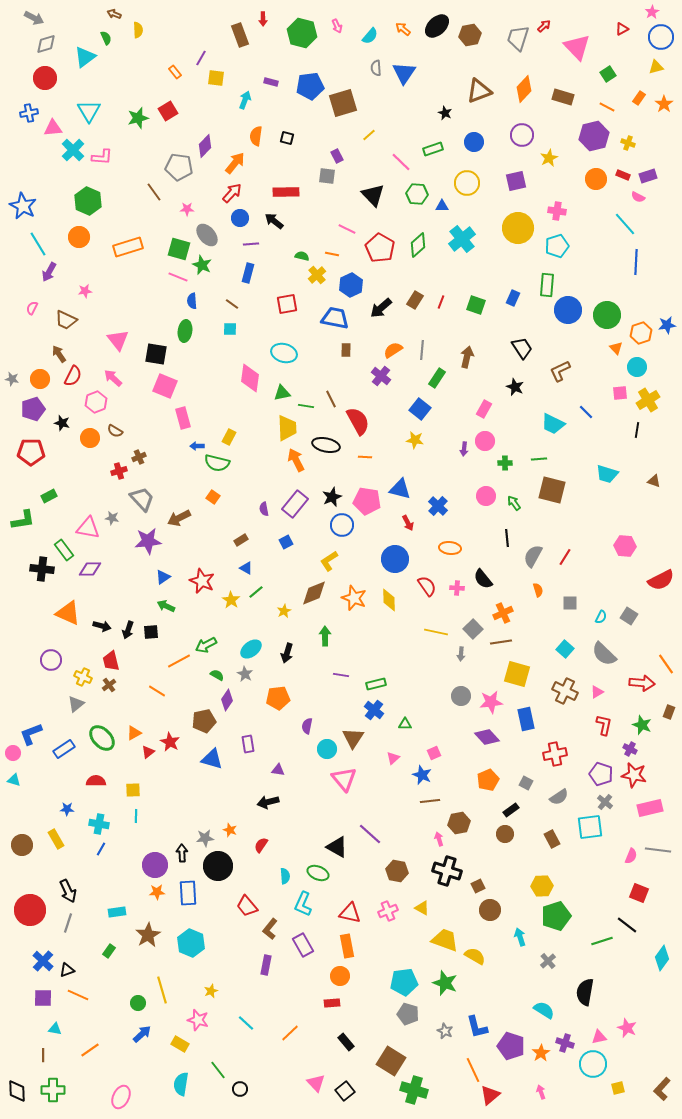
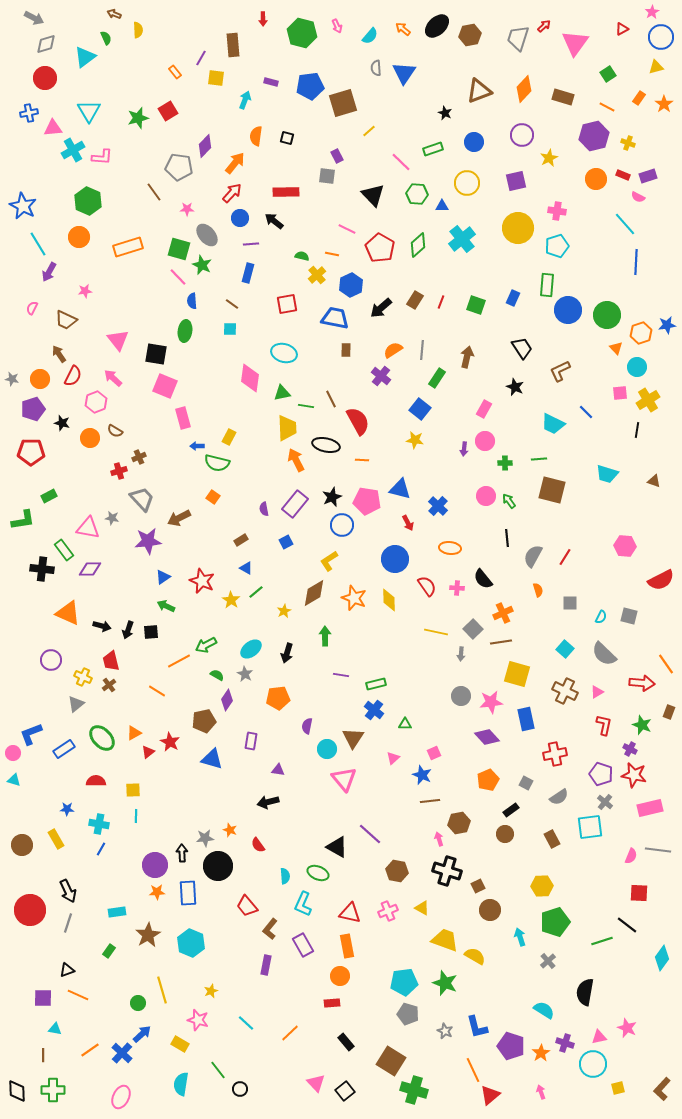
brown rectangle at (240, 35): moved 7 px left, 10 px down; rotated 15 degrees clockwise
pink triangle at (577, 47): moved 2 px left, 4 px up; rotated 20 degrees clockwise
yellow line at (369, 135): moved 4 px up
cyan cross at (73, 150): rotated 15 degrees clockwise
pink line at (178, 277): rotated 24 degrees clockwise
orange line at (365, 457): moved 3 px left, 3 px down
green arrow at (514, 503): moved 5 px left, 2 px up
brown diamond at (314, 593): rotated 8 degrees counterclockwise
gray square at (629, 616): rotated 18 degrees counterclockwise
purple rectangle at (248, 744): moved 3 px right, 3 px up; rotated 18 degrees clockwise
red semicircle at (261, 845): moved 3 px left; rotated 70 degrees counterclockwise
red square at (639, 893): rotated 18 degrees counterclockwise
green pentagon at (556, 916): moved 1 px left, 6 px down
blue cross at (43, 961): moved 79 px right, 92 px down
